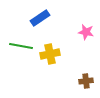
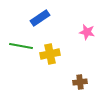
pink star: moved 1 px right
brown cross: moved 6 px left, 1 px down
